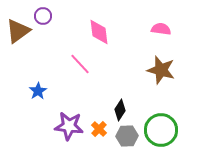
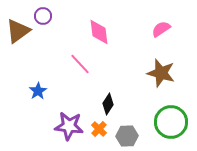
pink semicircle: rotated 42 degrees counterclockwise
brown star: moved 3 px down
black diamond: moved 12 px left, 6 px up
green circle: moved 10 px right, 8 px up
